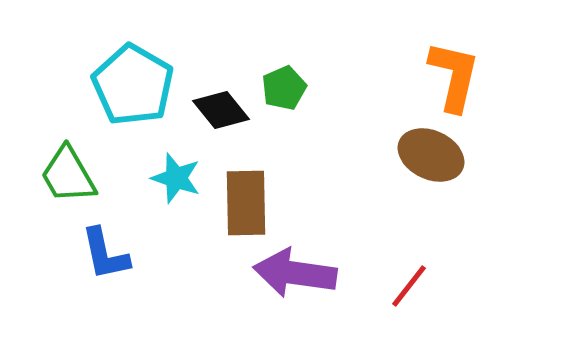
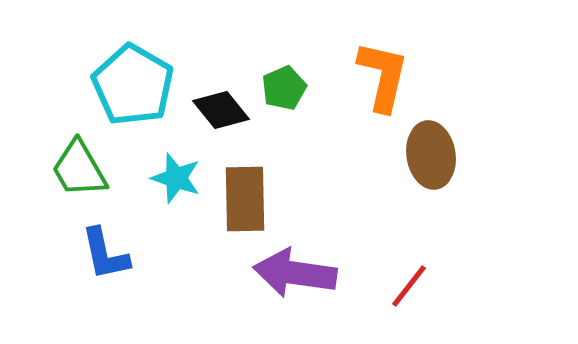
orange L-shape: moved 71 px left
brown ellipse: rotated 56 degrees clockwise
green trapezoid: moved 11 px right, 6 px up
brown rectangle: moved 1 px left, 4 px up
